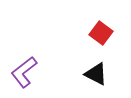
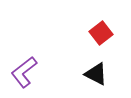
red square: rotated 15 degrees clockwise
